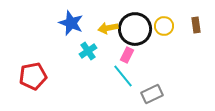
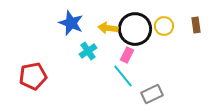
yellow arrow: rotated 18 degrees clockwise
